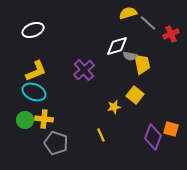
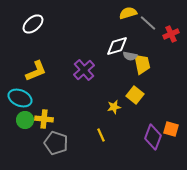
white ellipse: moved 6 px up; rotated 20 degrees counterclockwise
cyan ellipse: moved 14 px left, 6 px down
